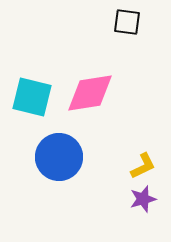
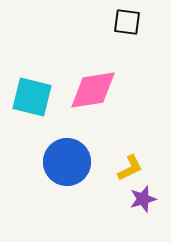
pink diamond: moved 3 px right, 3 px up
blue circle: moved 8 px right, 5 px down
yellow L-shape: moved 13 px left, 2 px down
